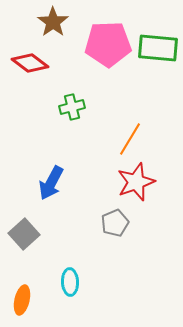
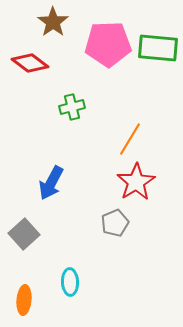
red star: rotated 12 degrees counterclockwise
orange ellipse: moved 2 px right; rotated 8 degrees counterclockwise
